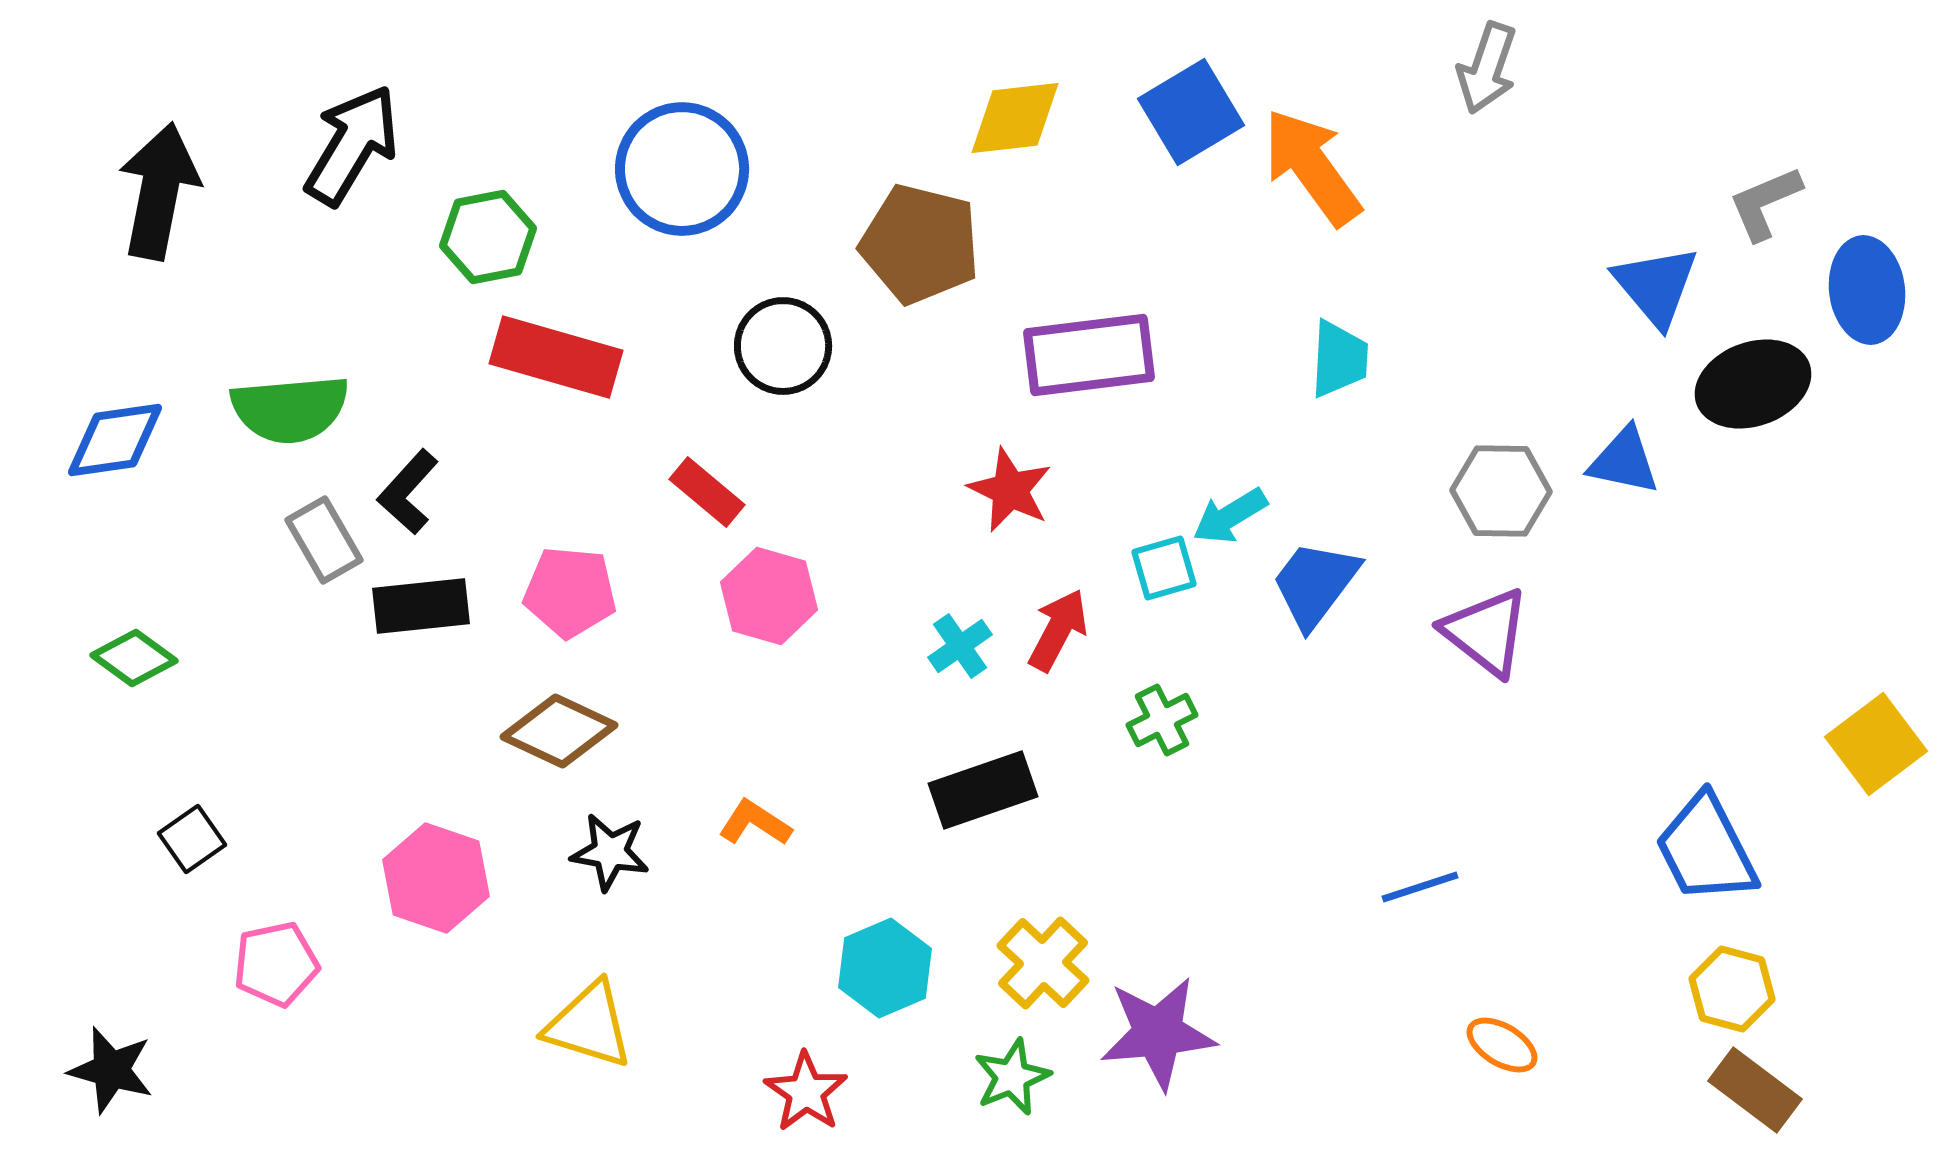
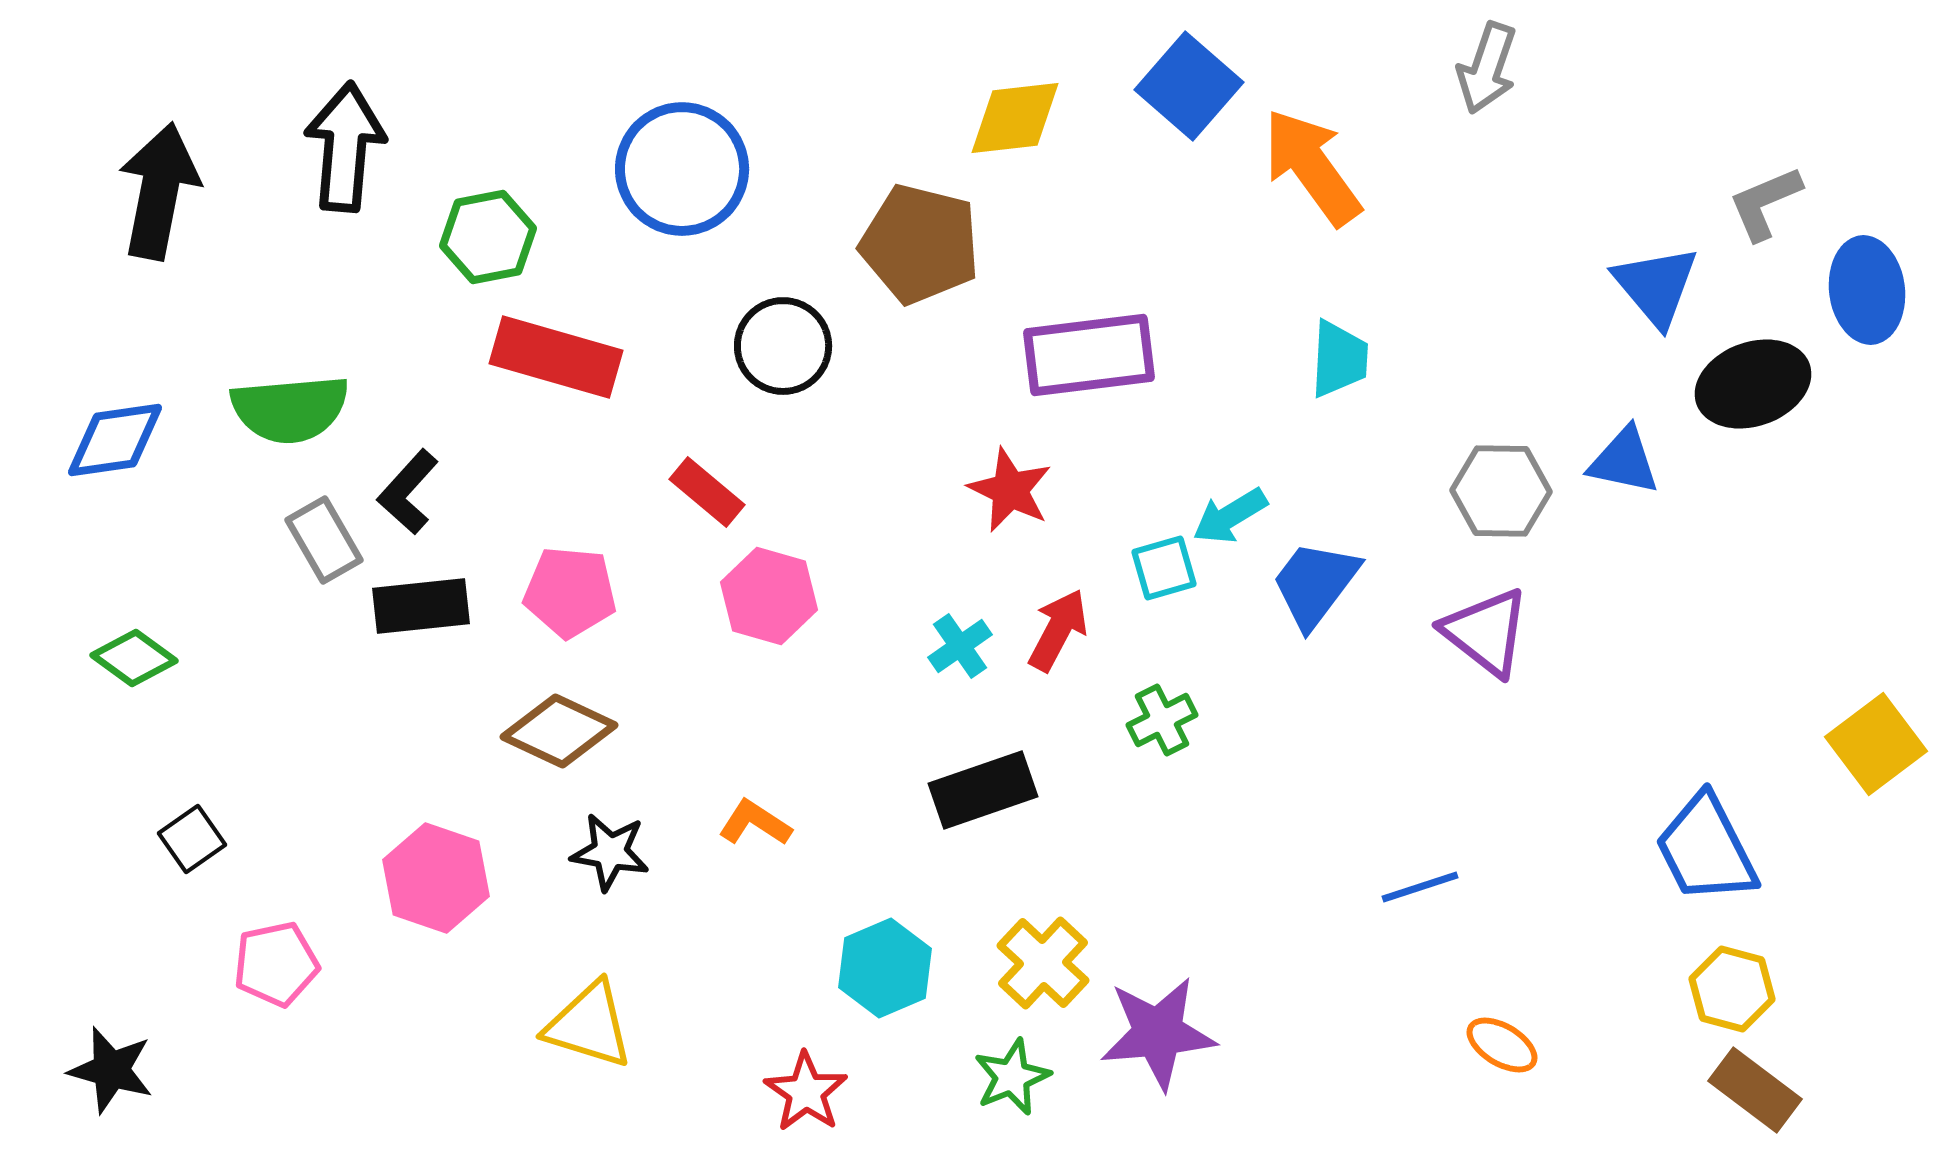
blue square at (1191, 112): moved 2 px left, 26 px up; rotated 18 degrees counterclockwise
black arrow at (352, 145): moved 7 px left, 2 px down; rotated 26 degrees counterclockwise
